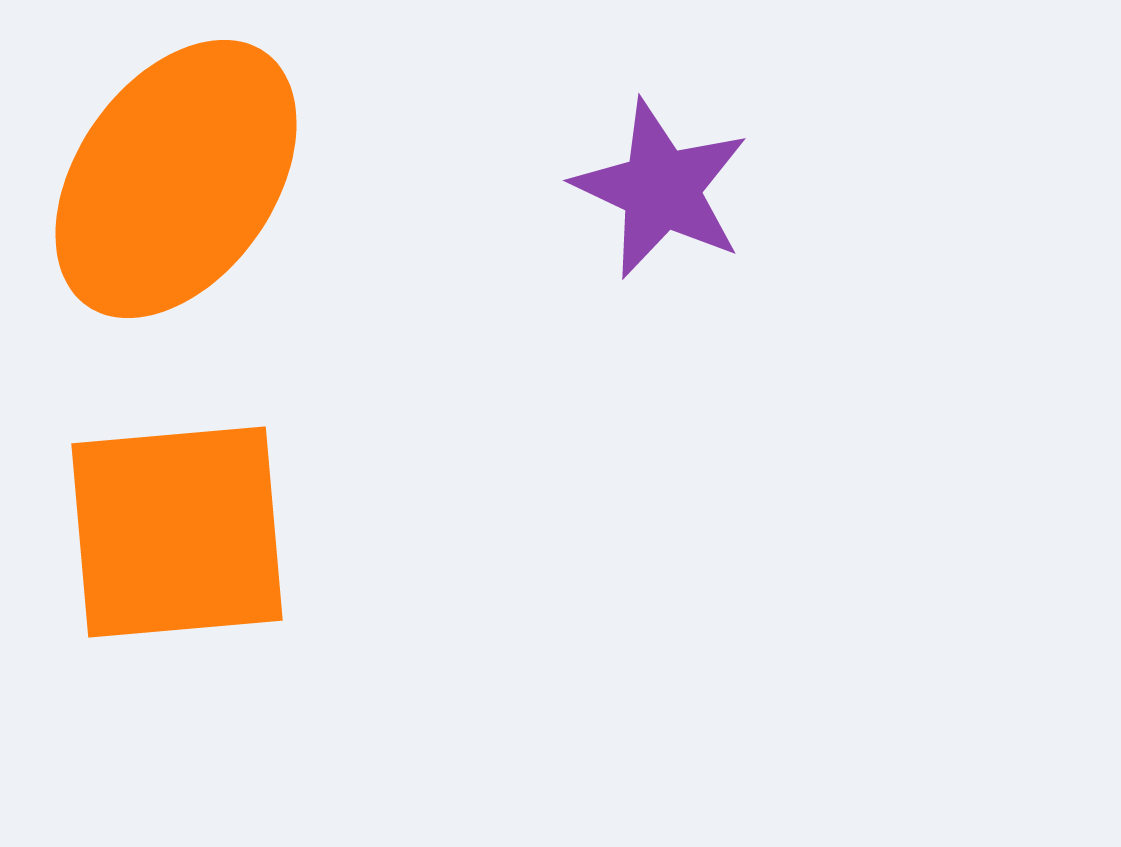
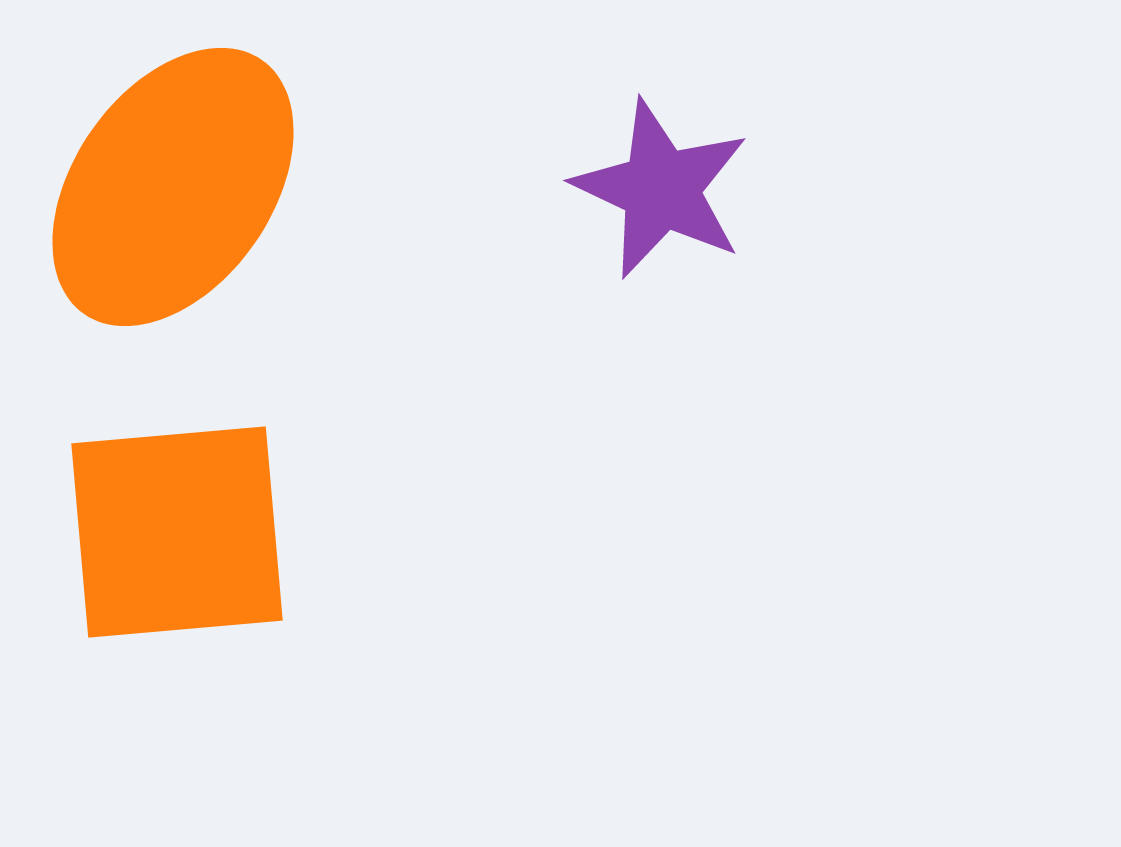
orange ellipse: moved 3 px left, 8 px down
